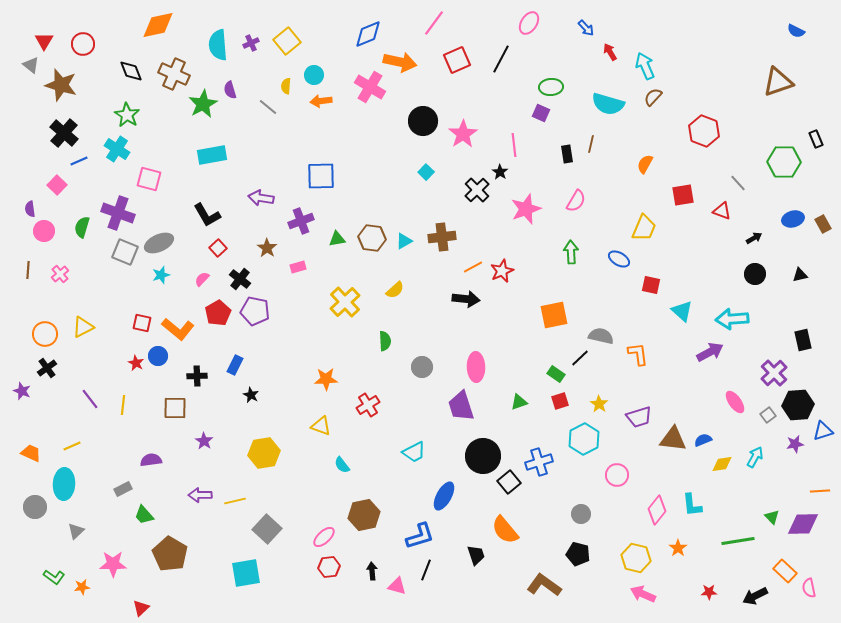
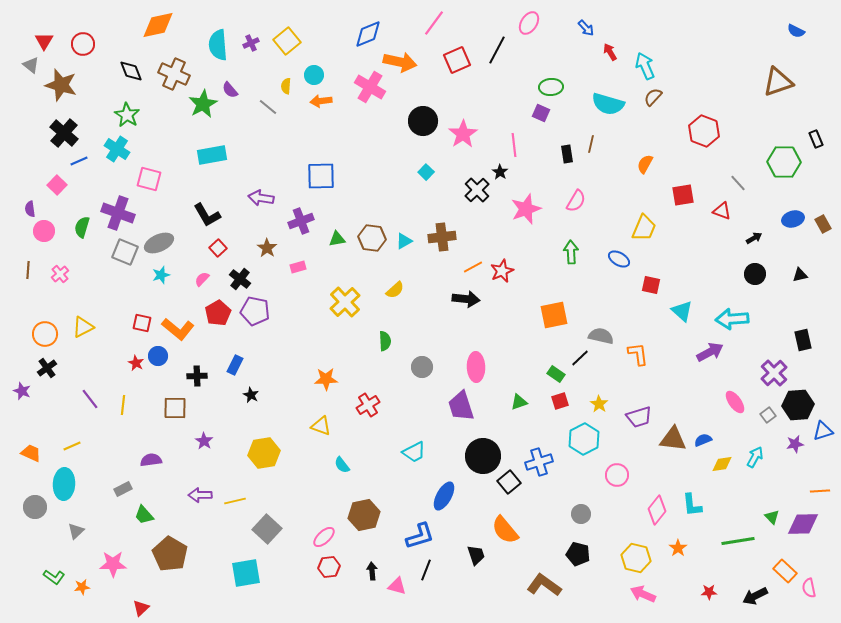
black line at (501, 59): moved 4 px left, 9 px up
purple semicircle at (230, 90): rotated 24 degrees counterclockwise
